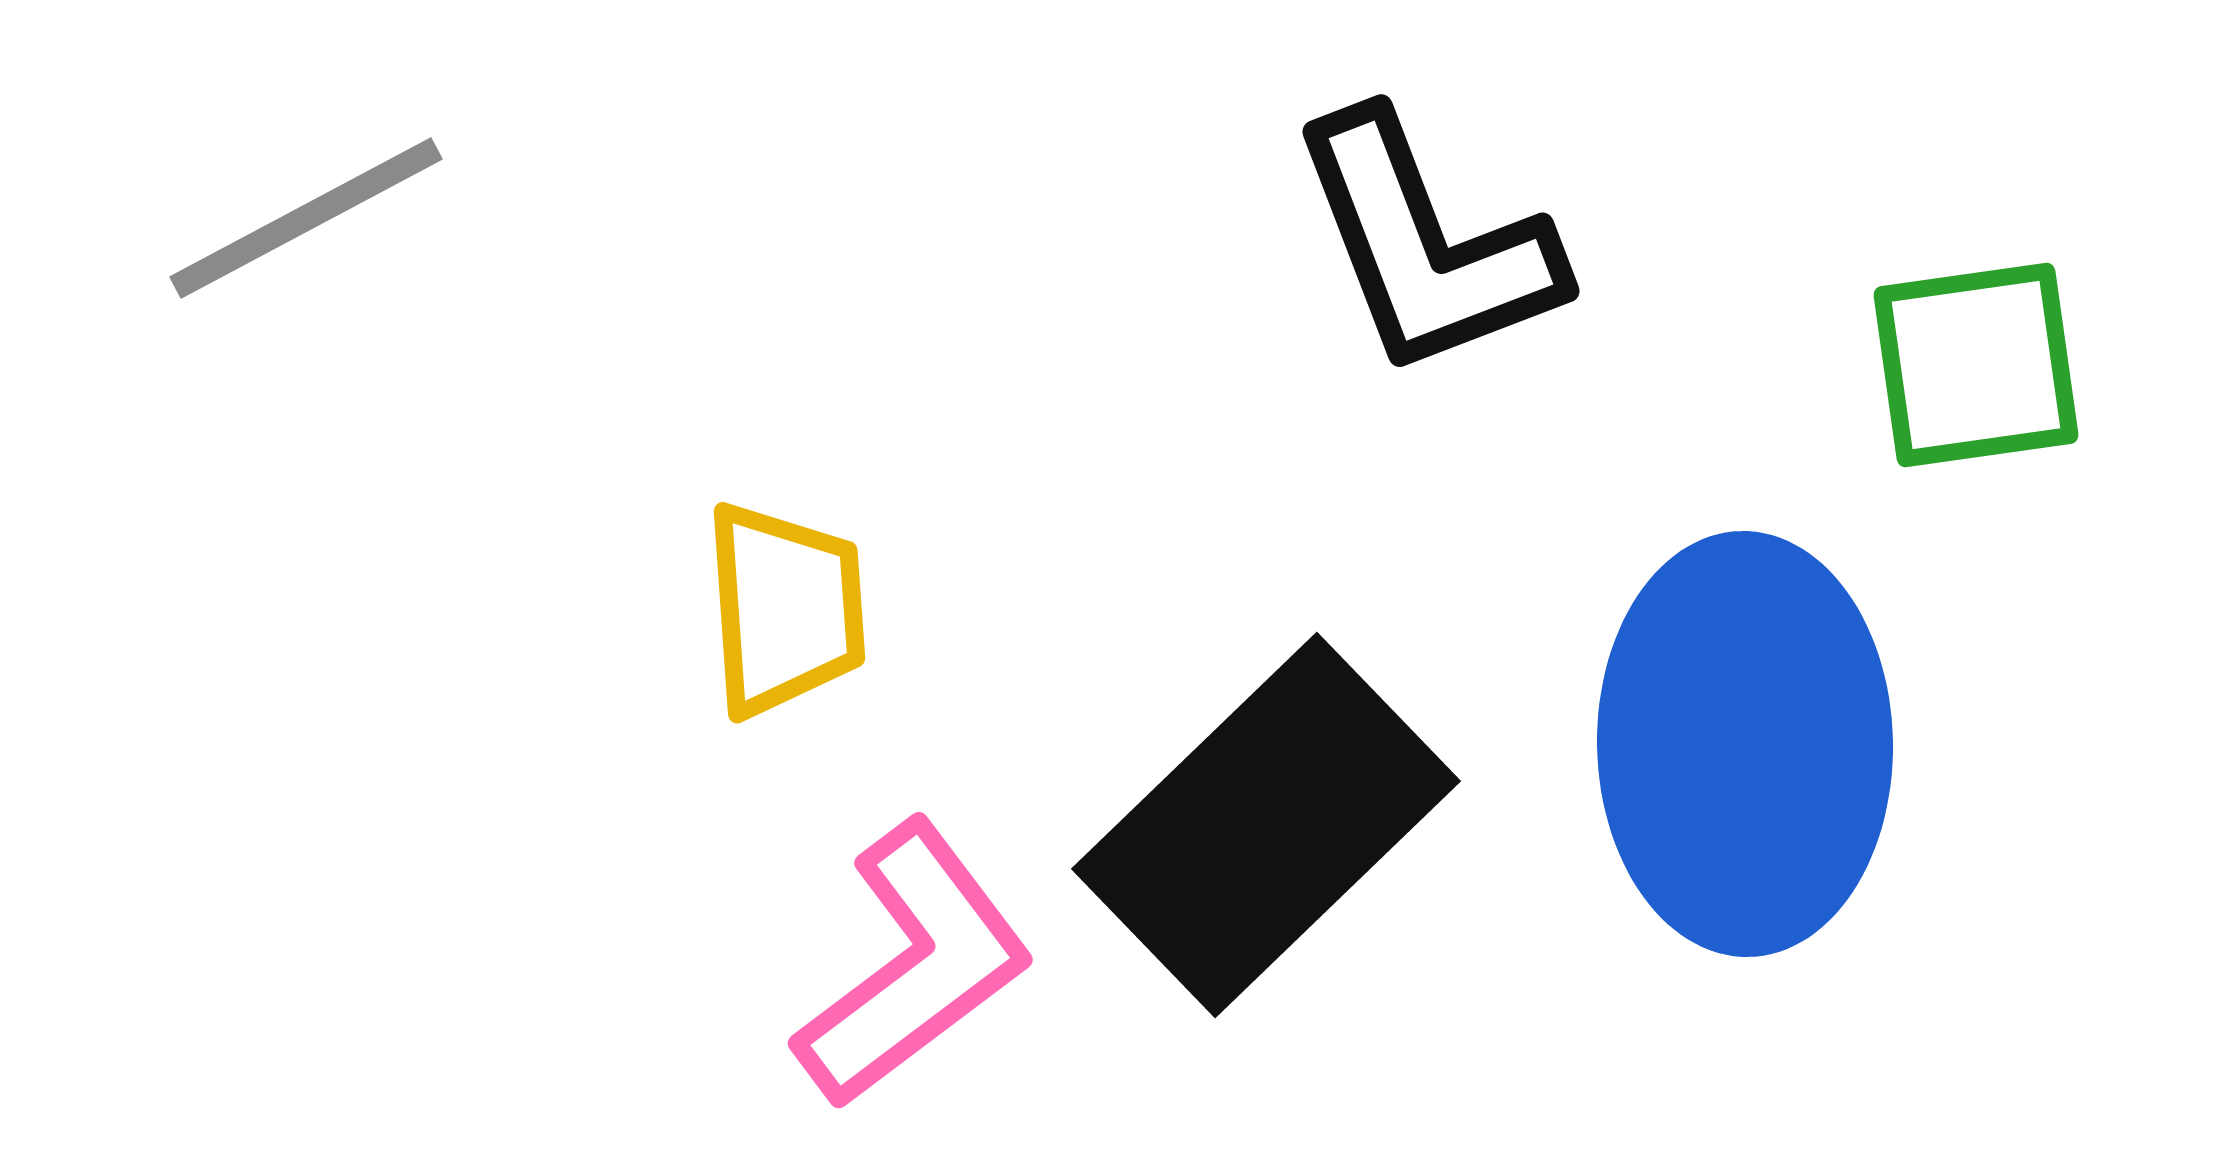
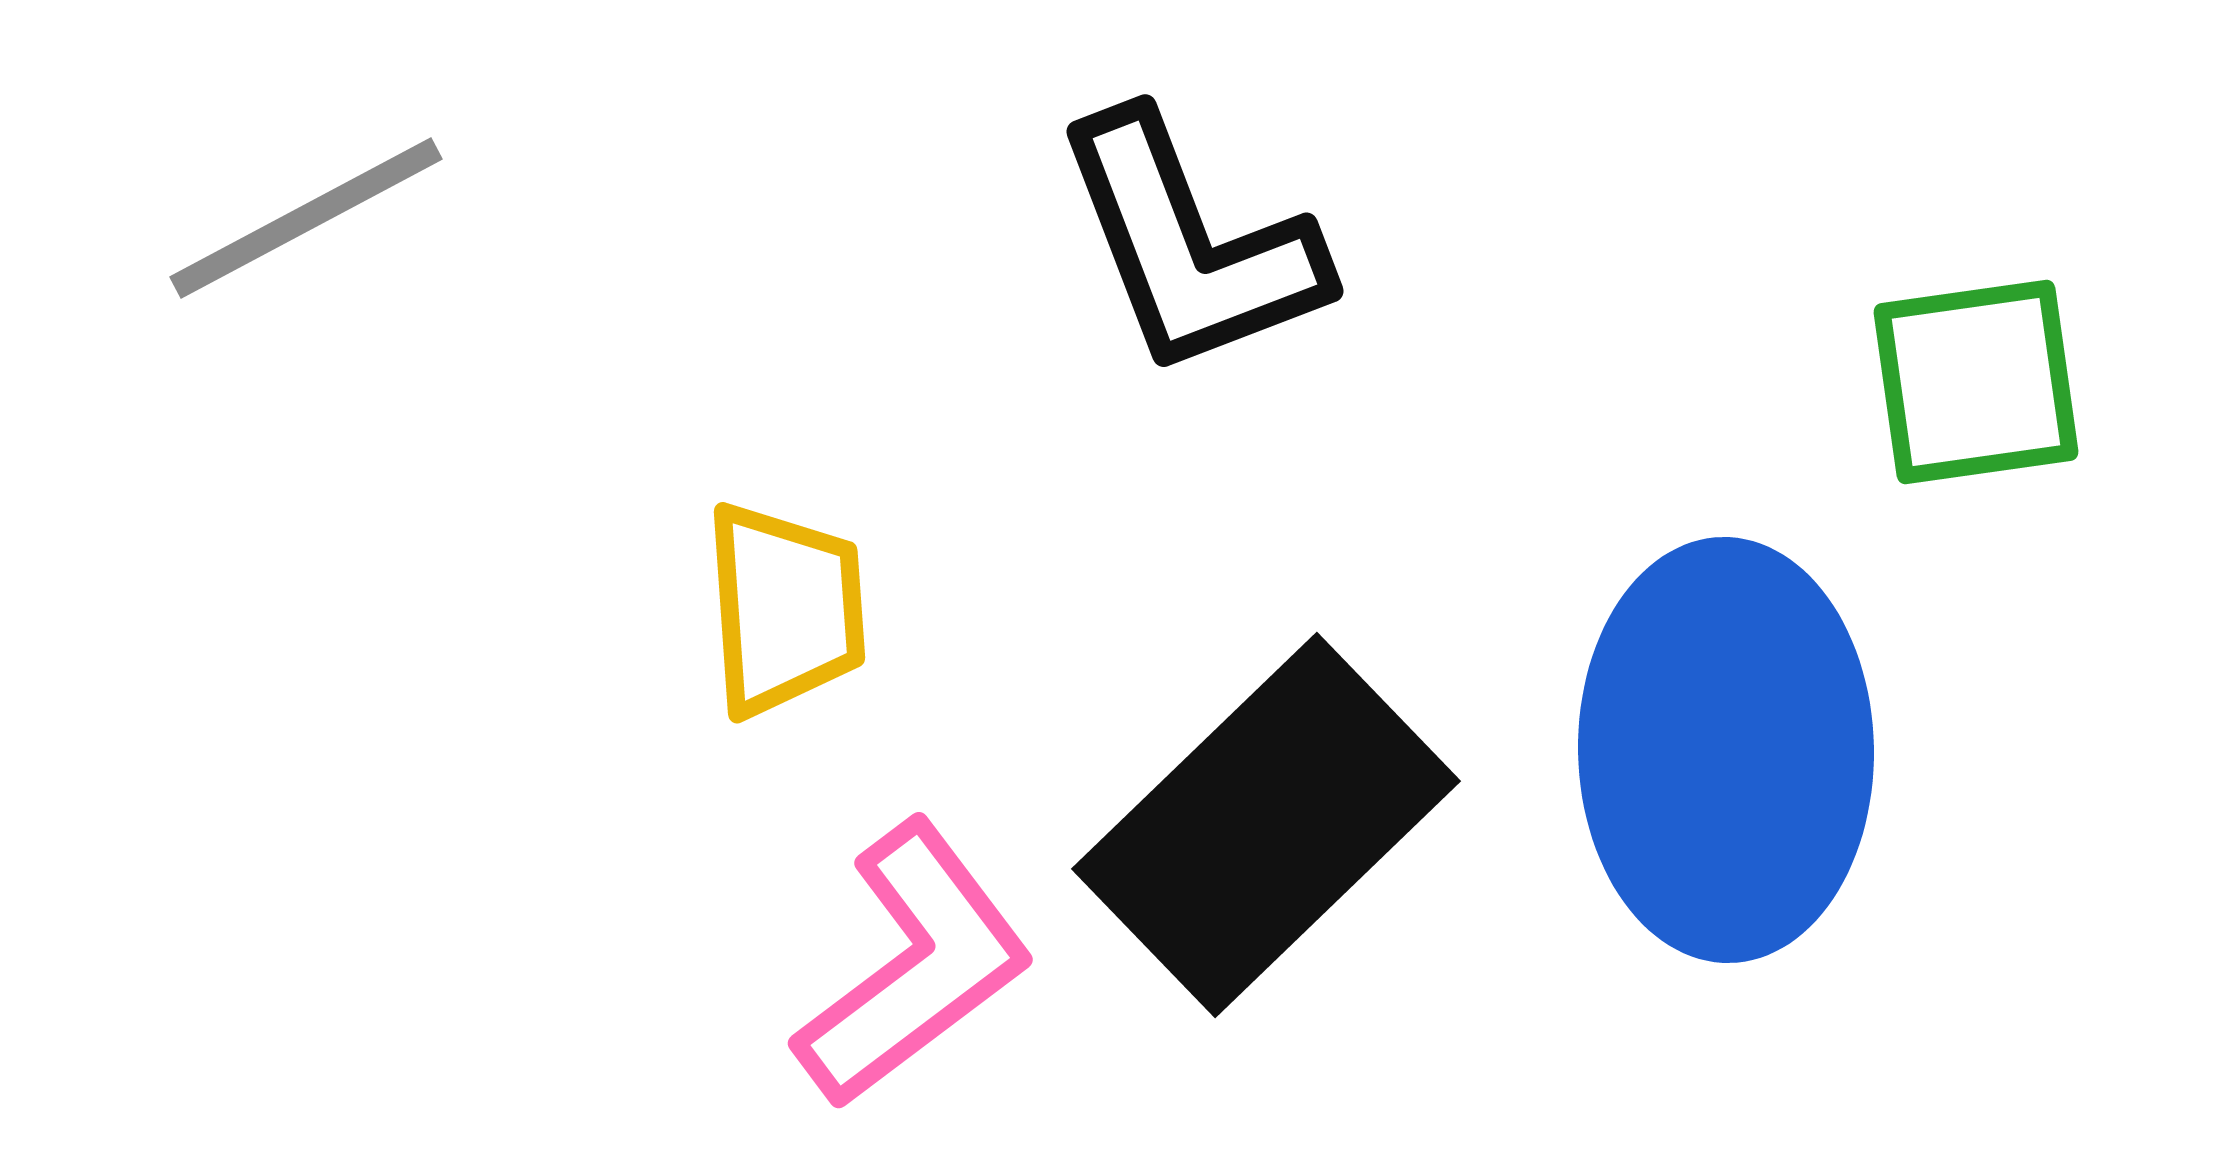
black L-shape: moved 236 px left
green square: moved 17 px down
blue ellipse: moved 19 px left, 6 px down
